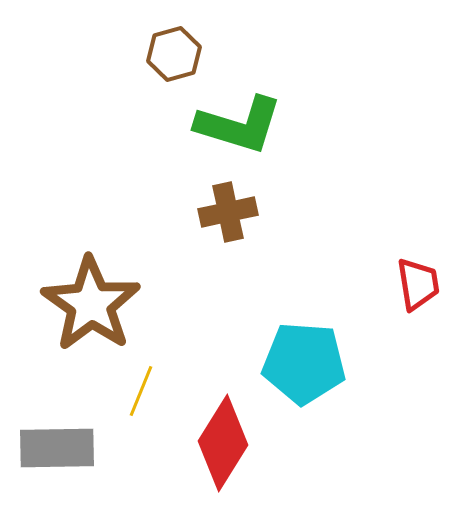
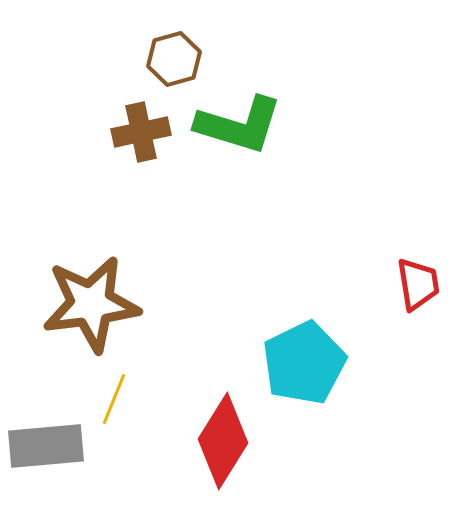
brown hexagon: moved 5 px down
brown cross: moved 87 px left, 80 px up
brown star: rotated 30 degrees clockwise
cyan pentagon: rotated 30 degrees counterclockwise
yellow line: moved 27 px left, 8 px down
red diamond: moved 2 px up
gray rectangle: moved 11 px left, 2 px up; rotated 4 degrees counterclockwise
